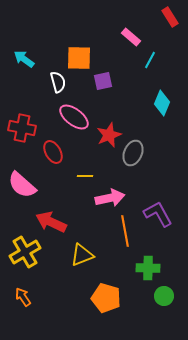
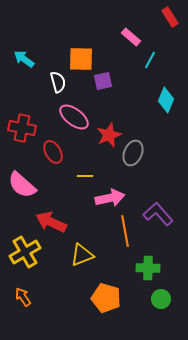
orange square: moved 2 px right, 1 px down
cyan diamond: moved 4 px right, 3 px up
purple L-shape: rotated 12 degrees counterclockwise
green circle: moved 3 px left, 3 px down
